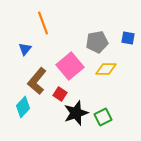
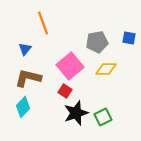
blue square: moved 1 px right
brown L-shape: moved 9 px left, 3 px up; rotated 64 degrees clockwise
red square: moved 5 px right, 3 px up
